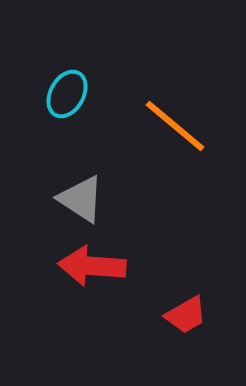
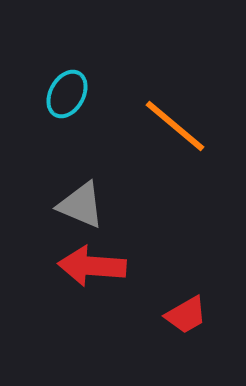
gray triangle: moved 6 px down; rotated 10 degrees counterclockwise
